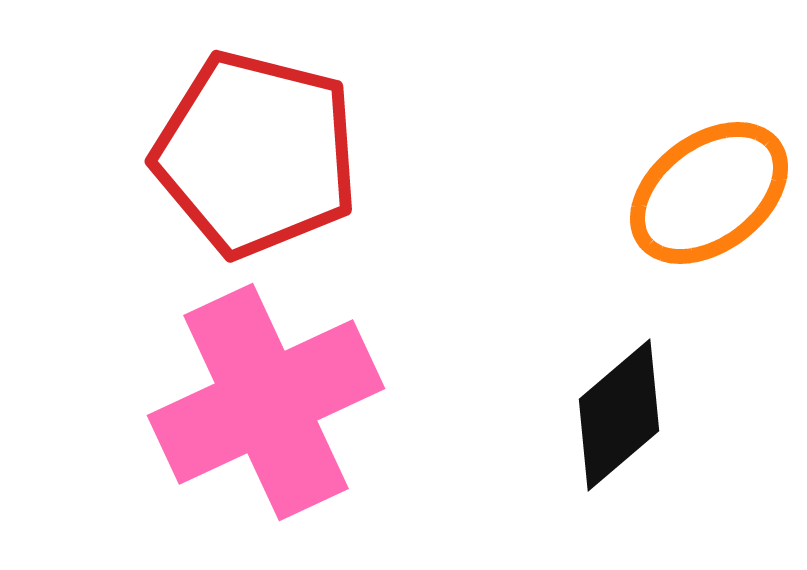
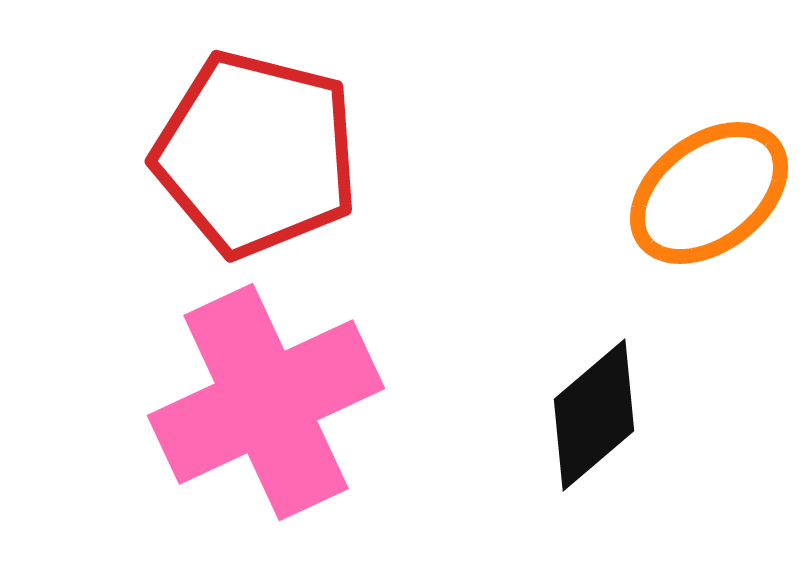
black diamond: moved 25 px left
